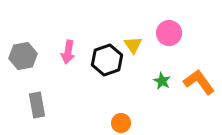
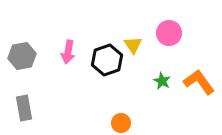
gray hexagon: moved 1 px left
gray rectangle: moved 13 px left, 3 px down
